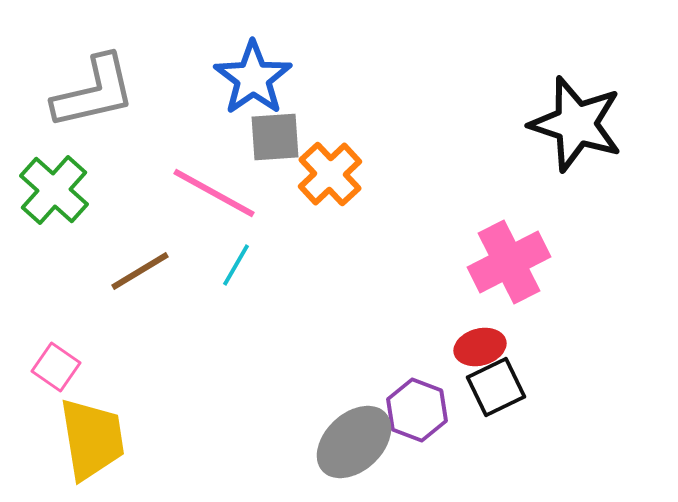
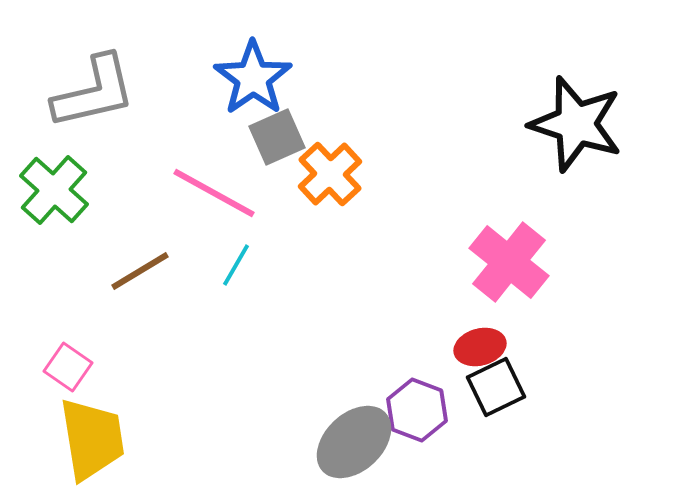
gray square: moved 2 px right; rotated 20 degrees counterclockwise
pink cross: rotated 24 degrees counterclockwise
pink square: moved 12 px right
